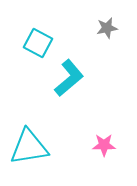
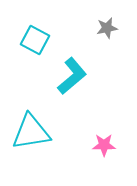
cyan square: moved 3 px left, 3 px up
cyan L-shape: moved 3 px right, 2 px up
cyan triangle: moved 2 px right, 15 px up
